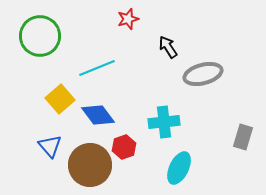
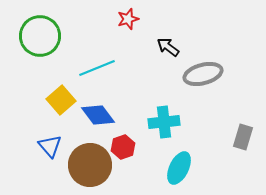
black arrow: rotated 20 degrees counterclockwise
yellow square: moved 1 px right, 1 px down
red hexagon: moved 1 px left
